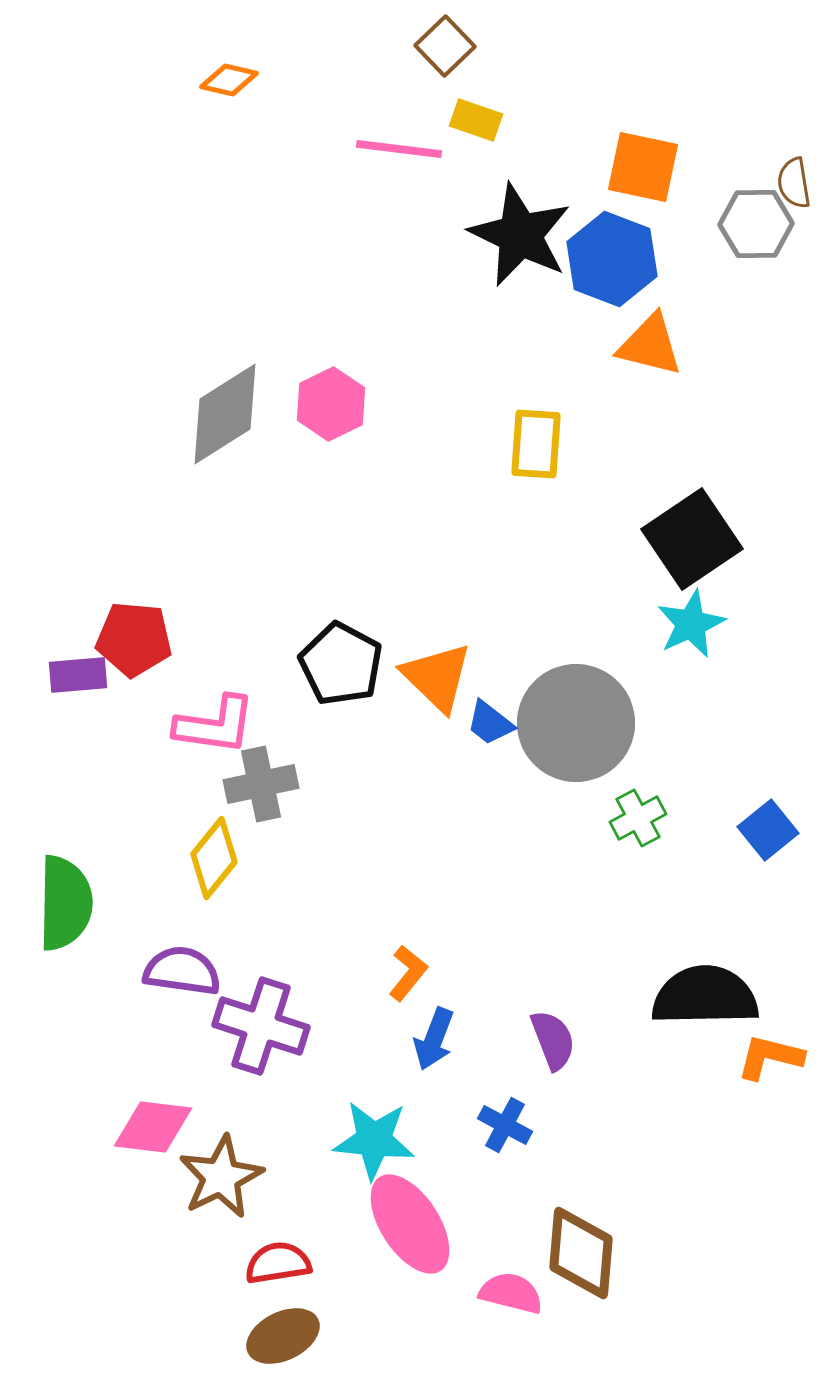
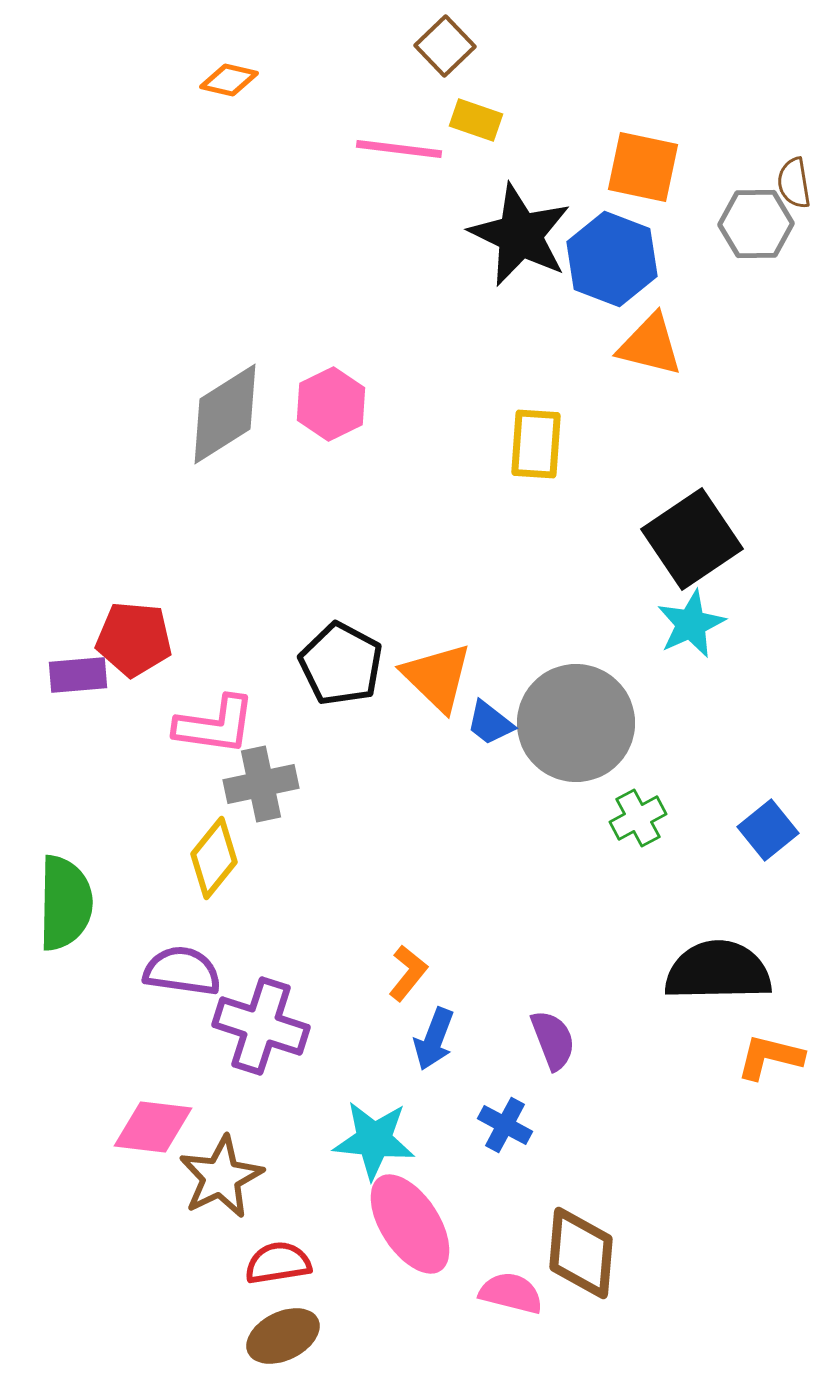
black semicircle at (705, 996): moved 13 px right, 25 px up
